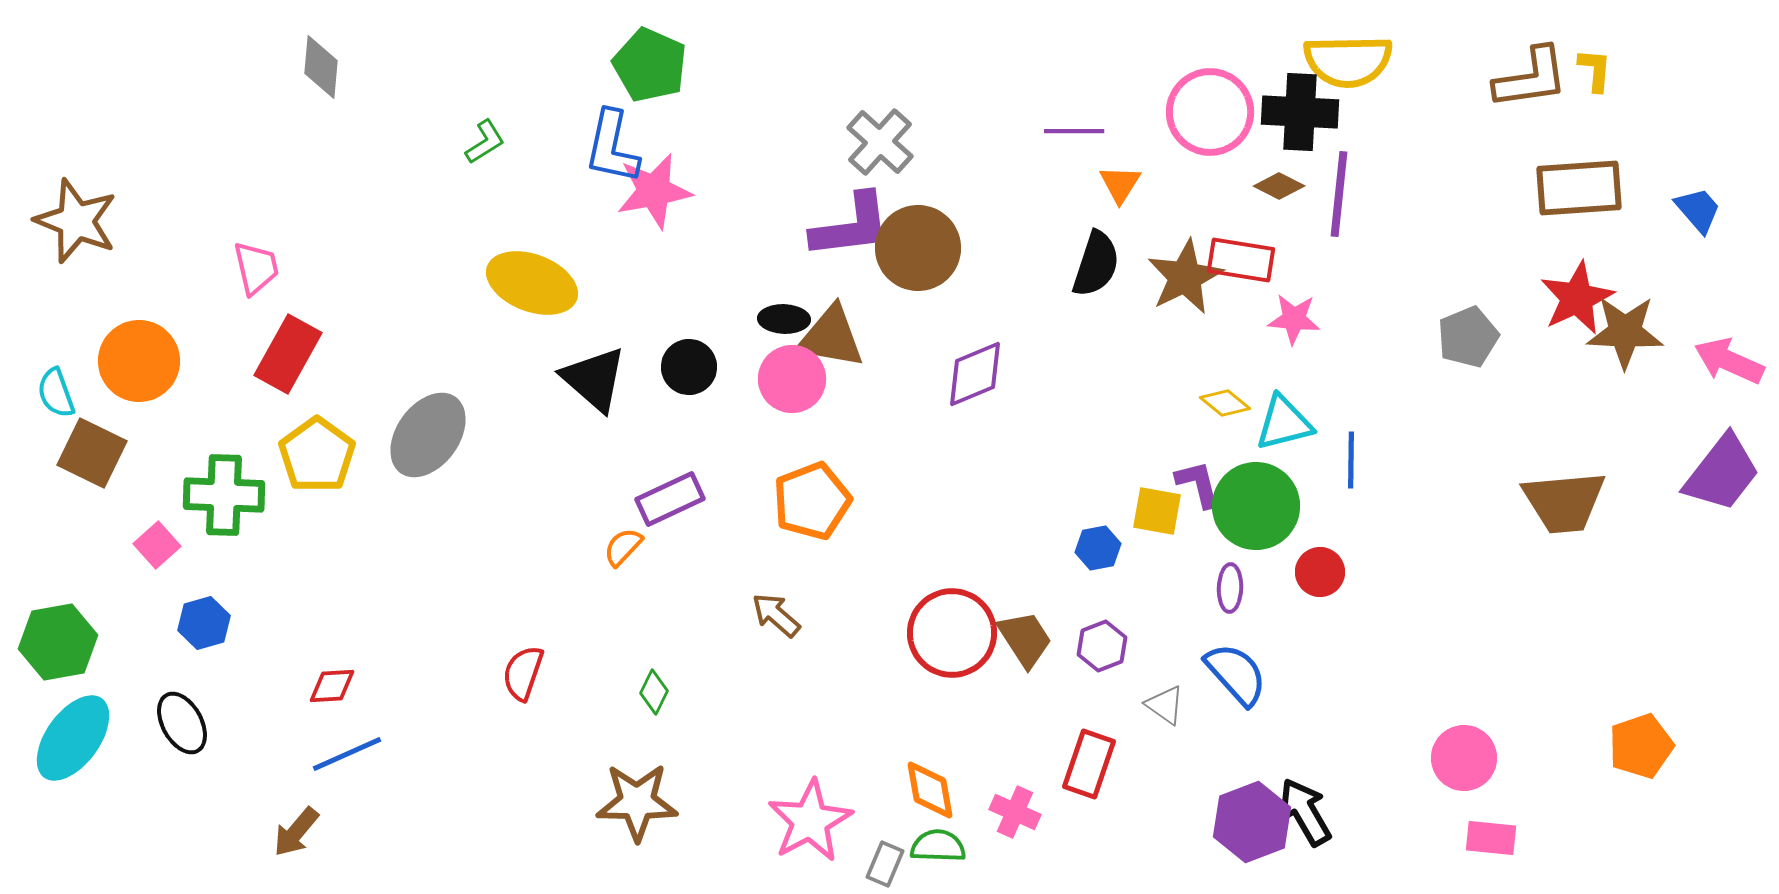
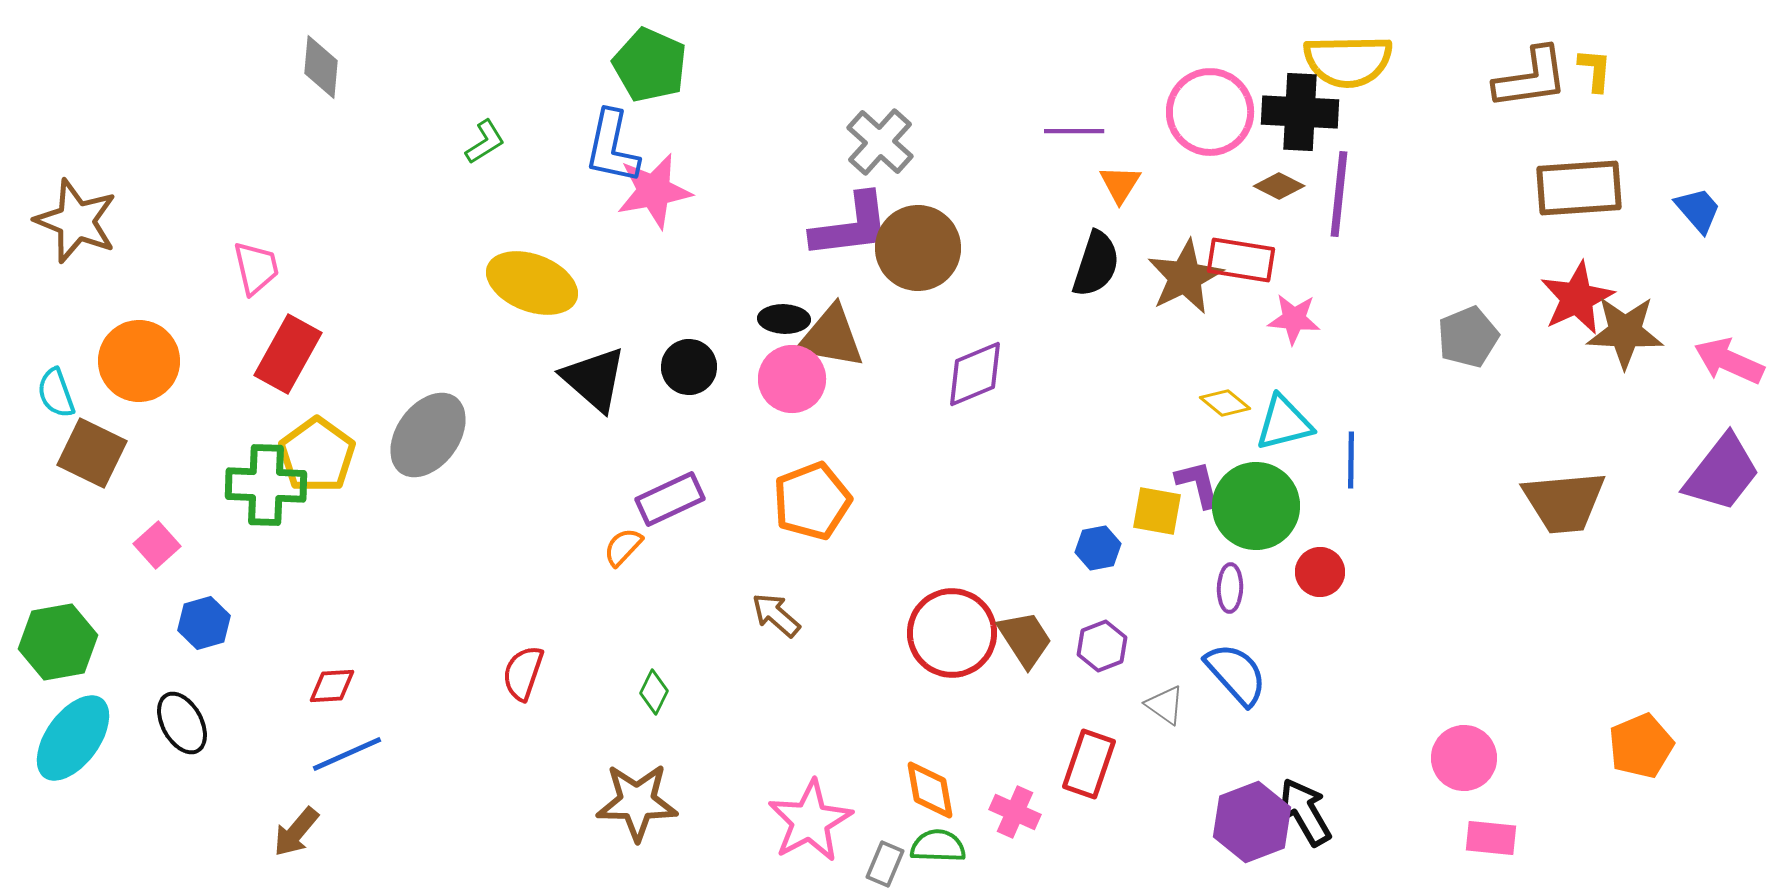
green cross at (224, 495): moved 42 px right, 10 px up
orange pentagon at (1641, 746): rotated 4 degrees counterclockwise
